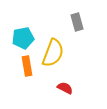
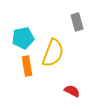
red semicircle: moved 7 px right, 3 px down
